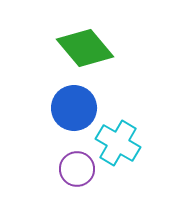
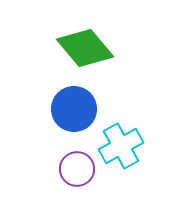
blue circle: moved 1 px down
cyan cross: moved 3 px right, 3 px down; rotated 30 degrees clockwise
